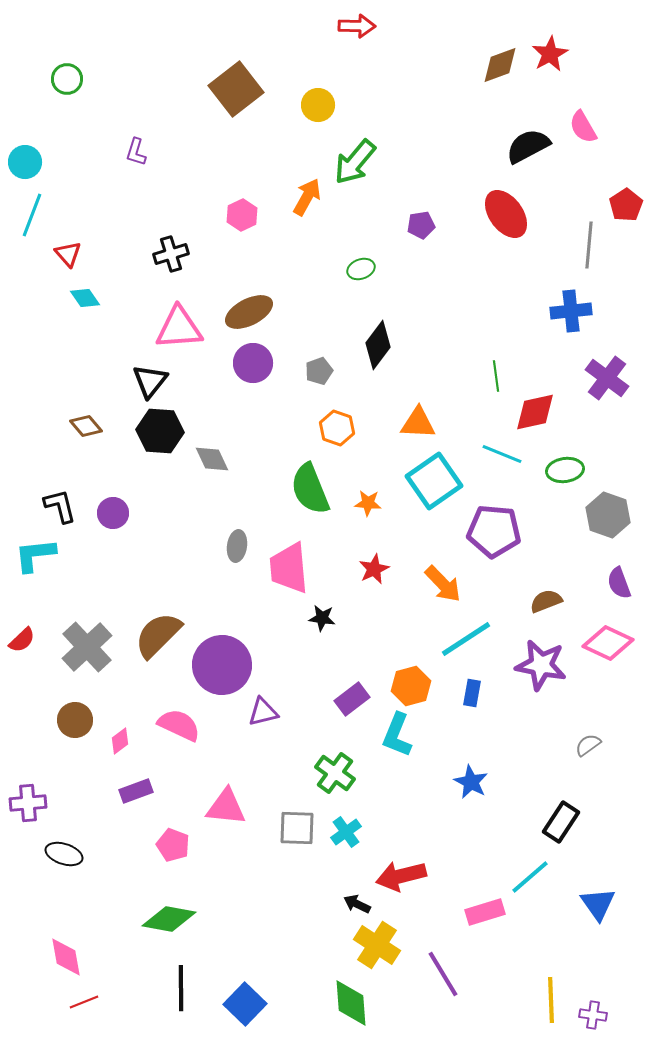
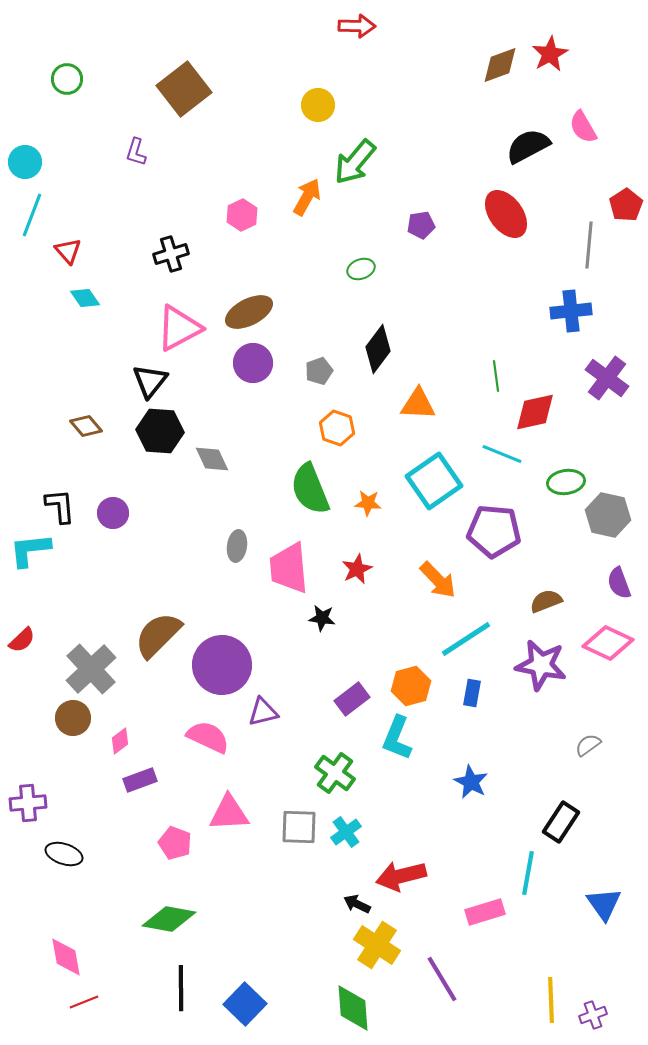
brown square at (236, 89): moved 52 px left
red triangle at (68, 254): moved 3 px up
pink triangle at (179, 328): rotated 24 degrees counterclockwise
black diamond at (378, 345): moved 4 px down
orange triangle at (418, 423): moved 19 px up
green ellipse at (565, 470): moved 1 px right, 12 px down
black L-shape at (60, 506): rotated 9 degrees clockwise
gray hexagon at (608, 515): rotated 6 degrees counterclockwise
cyan L-shape at (35, 555): moved 5 px left, 5 px up
red star at (374, 569): moved 17 px left
orange arrow at (443, 584): moved 5 px left, 4 px up
gray cross at (87, 647): moved 4 px right, 22 px down
brown circle at (75, 720): moved 2 px left, 2 px up
pink semicircle at (179, 725): moved 29 px right, 12 px down
cyan L-shape at (397, 735): moved 3 px down
purple rectangle at (136, 791): moved 4 px right, 11 px up
pink triangle at (226, 807): moved 3 px right, 6 px down; rotated 9 degrees counterclockwise
gray square at (297, 828): moved 2 px right, 1 px up
pink pentagon at (173, 845): moved 2 px right, 2 px up
cyan line at (530, 877): moved 2 px left, 4 px up; rotated 39 degrees counterclockwise
blue triangle at (598, 904): moved 6 px right
purple line at (443, 974): moved 1 px left, 5 px down
green diamond at (351, 1003): moved 2 px right, 5 px down
purple cross at (593, 1015): rotated 28 degrees counterclockwise
